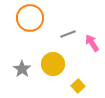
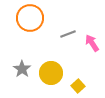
yellow circle: moved 2 px left, 9 px down
